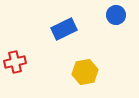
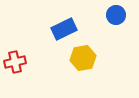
yellow hexagon: moved 2 px left, 14 px up
